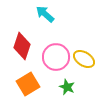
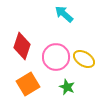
cyan arrow: moved 19 px right
